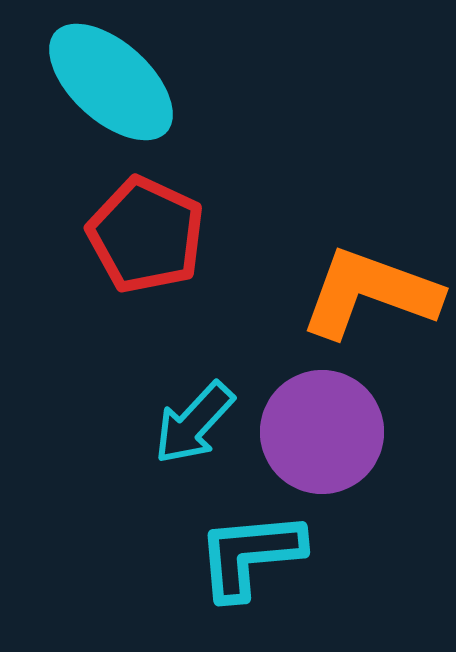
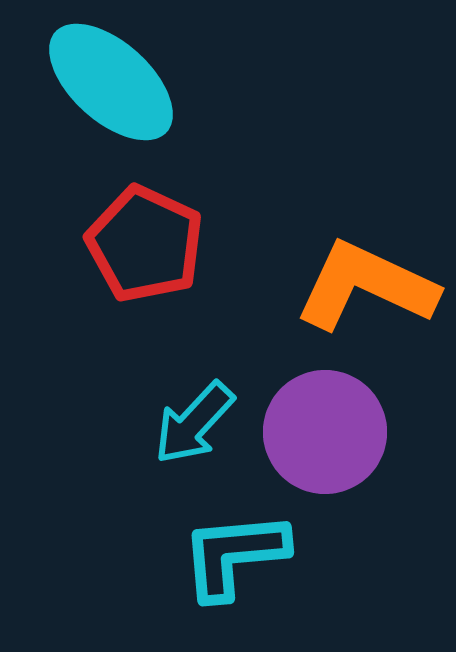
red pentagon: moved 1 px left, 9 px down
orange L-shape: moved 4 px left, 7 px up; rotated 5 degrees clockwise
purple circle: moved 3 px right
cyan L-shape: moved 16 px left
